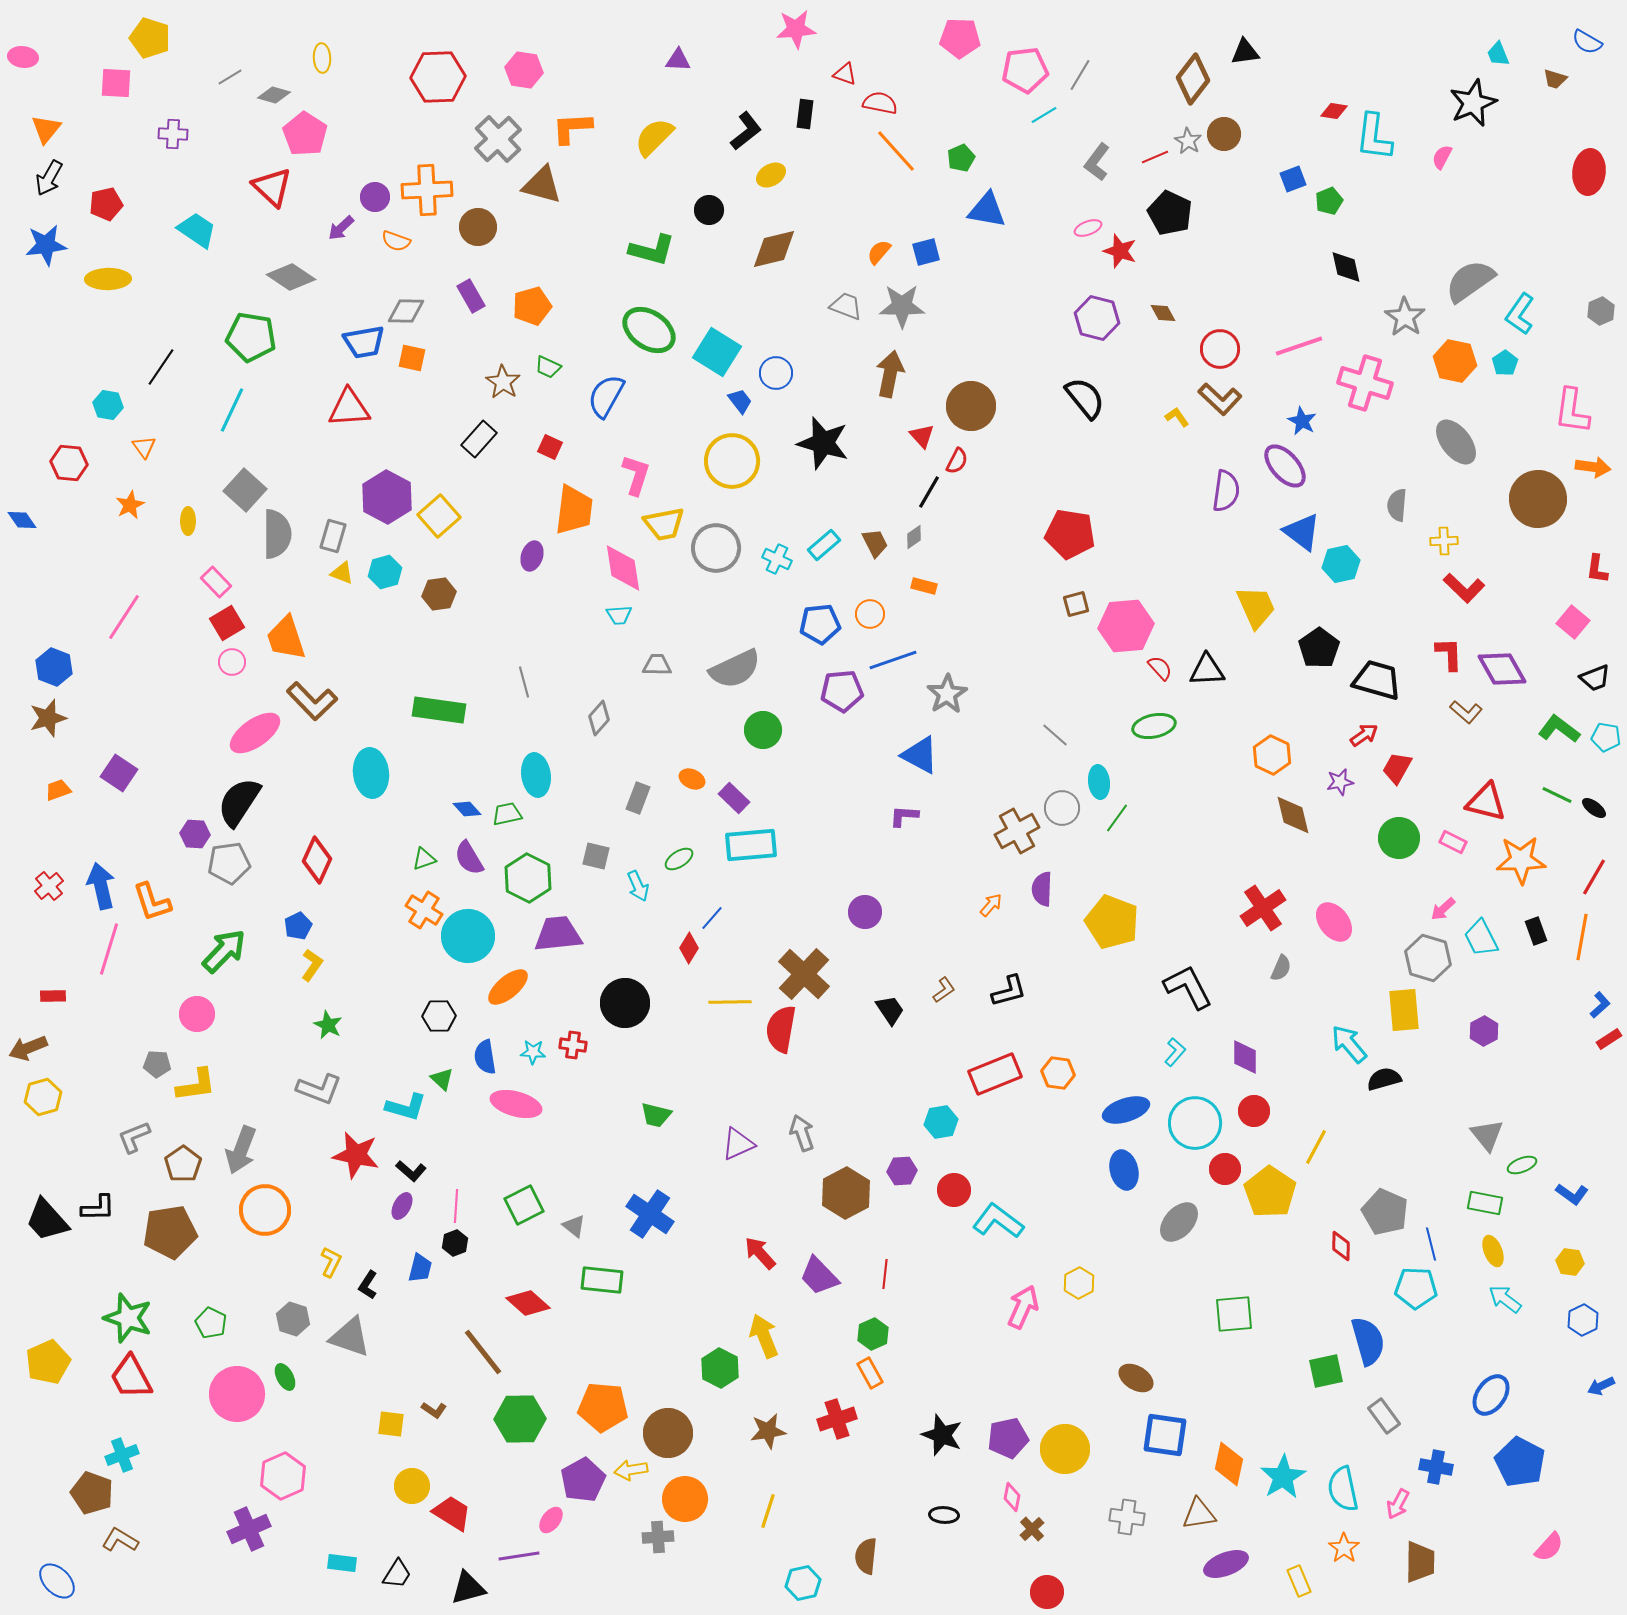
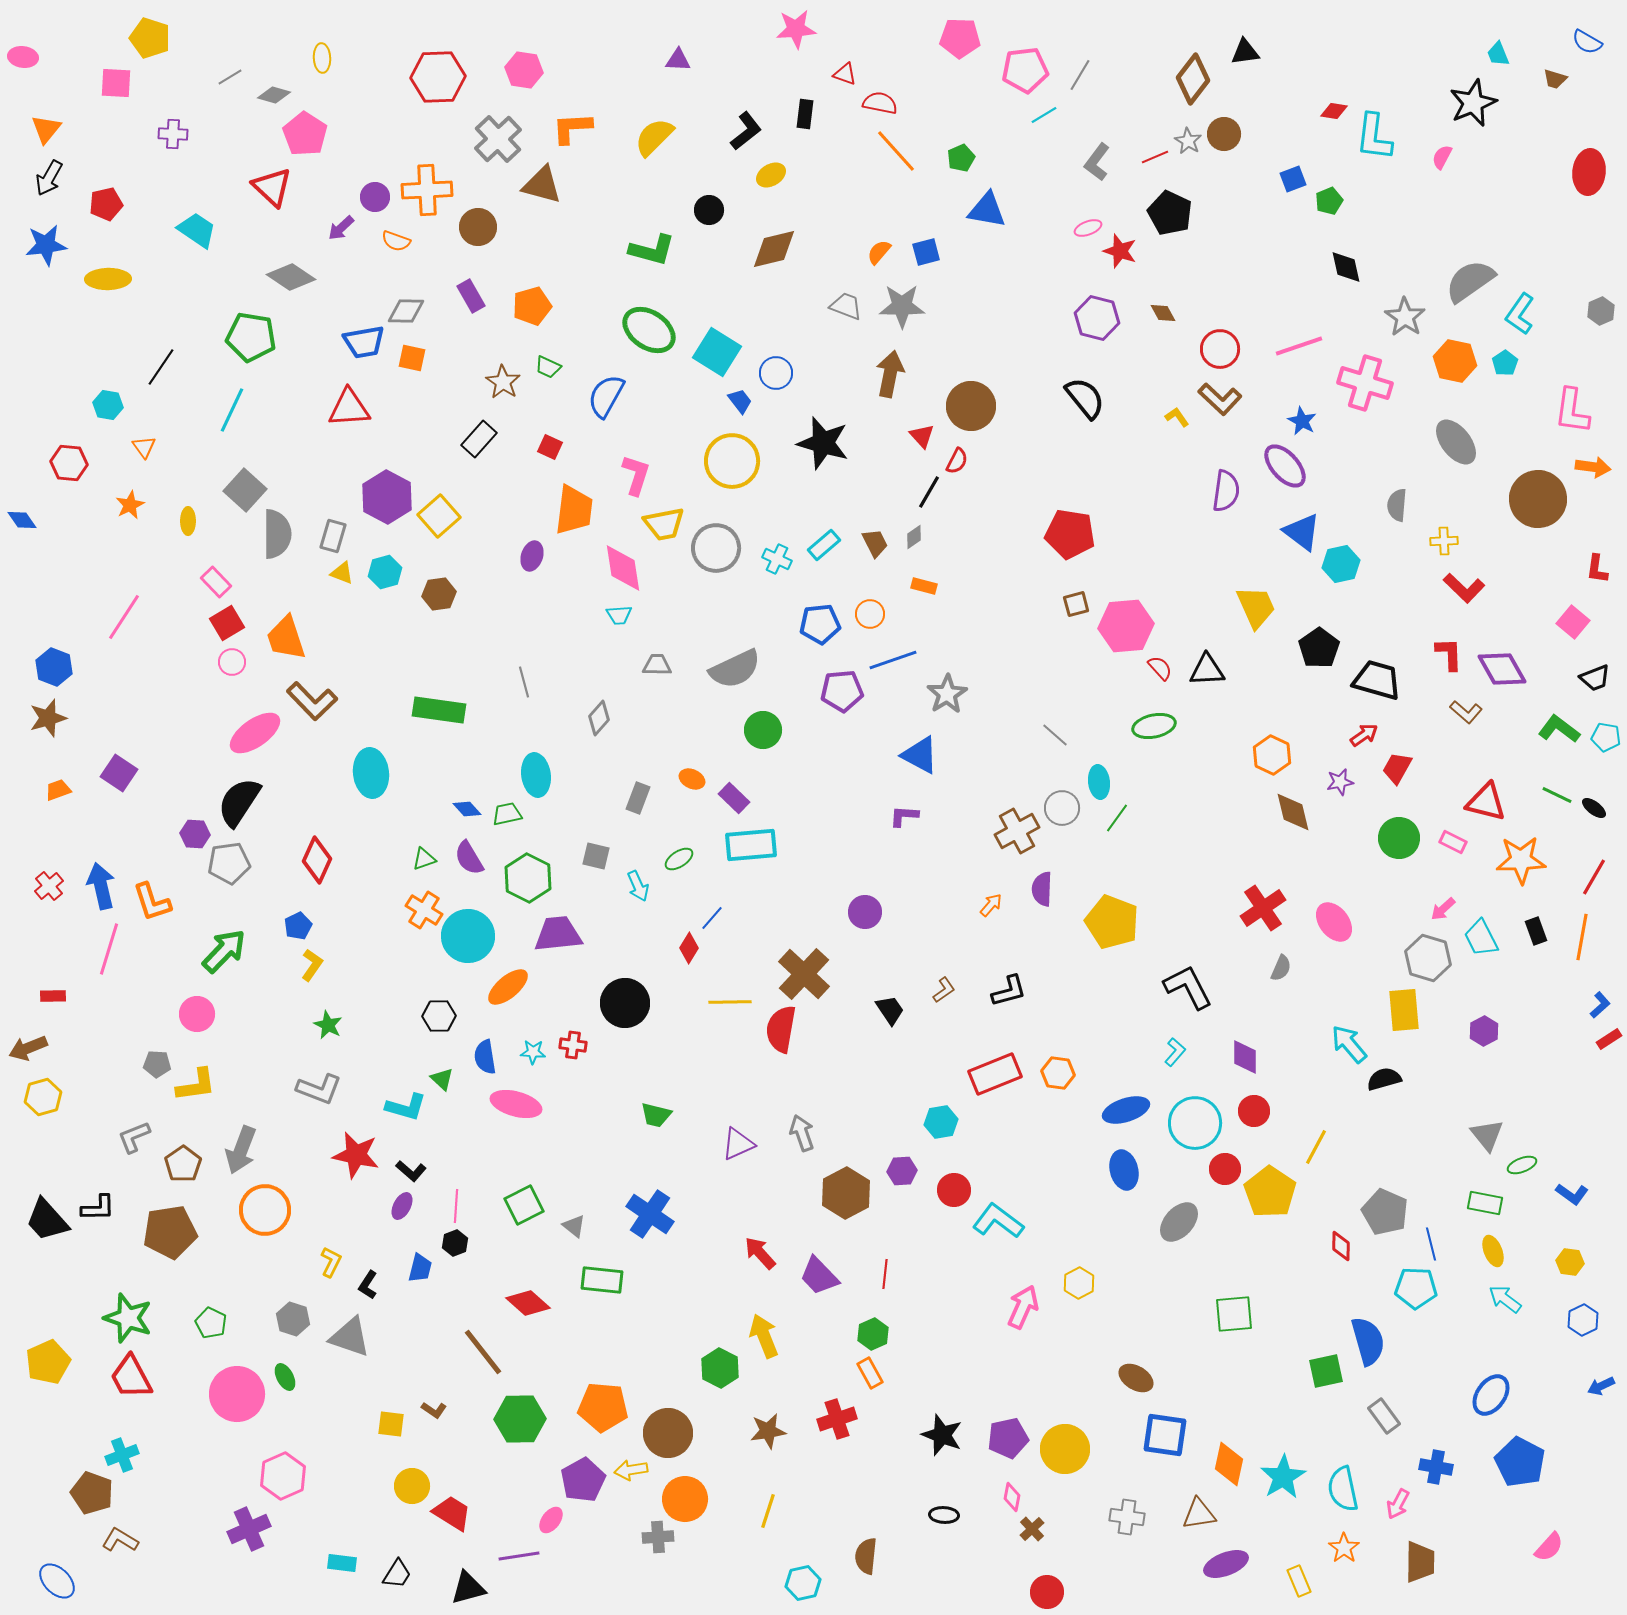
brown diamond at (1293, 815): moved 3 px up
